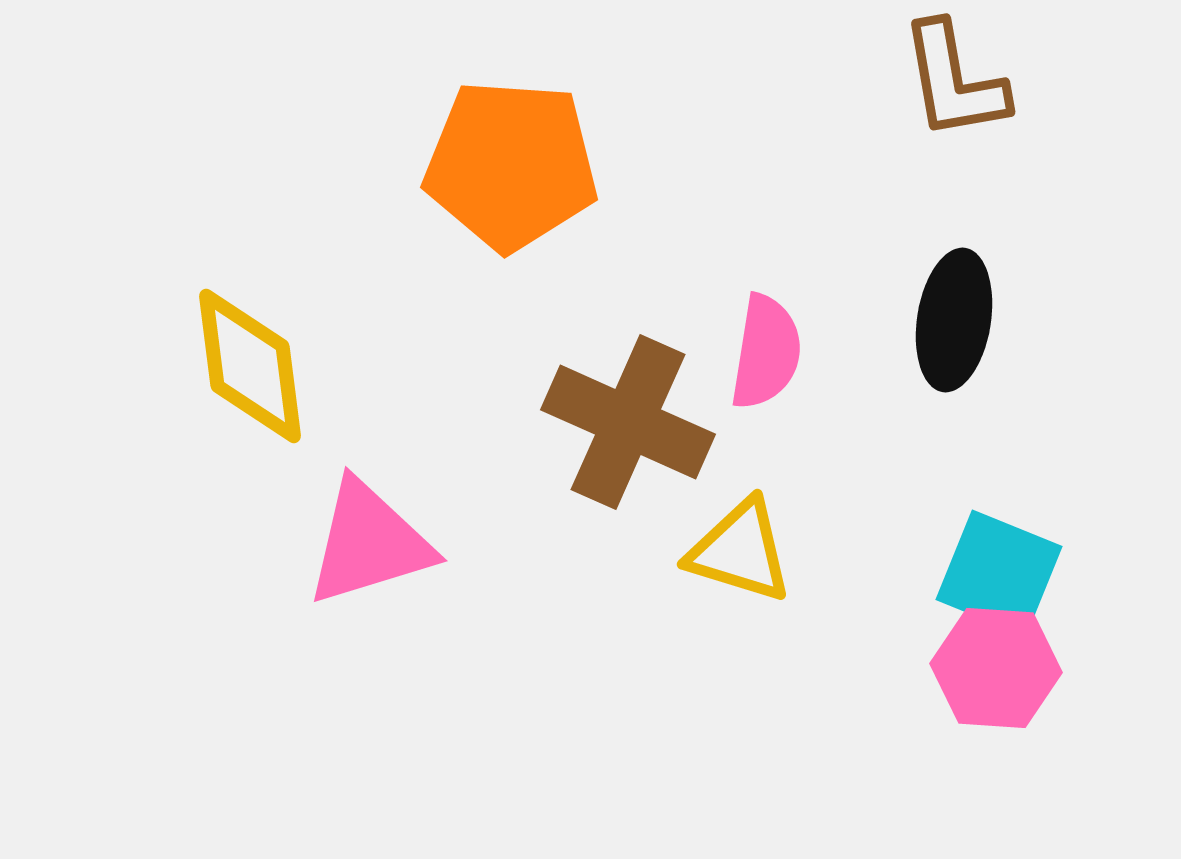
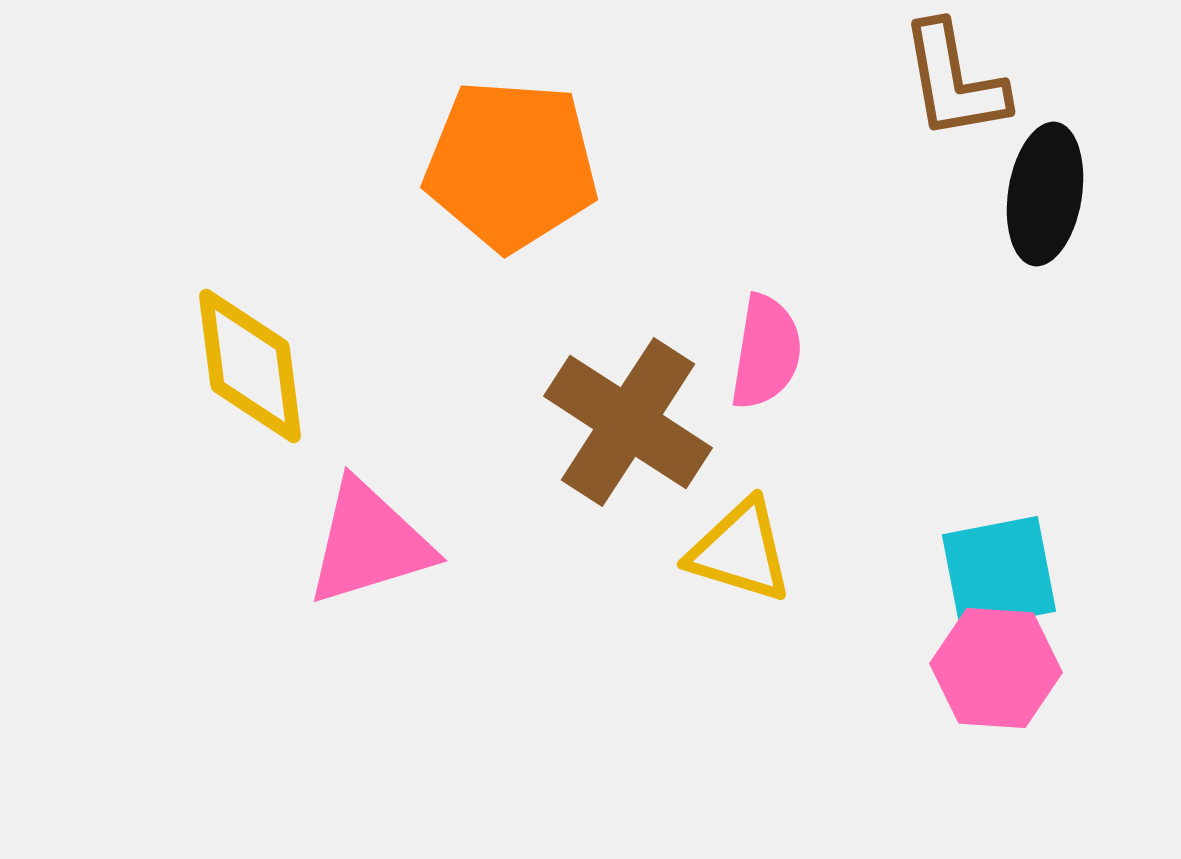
black ellipse: moved 91 px right, 126 px up
brown cross: rotated 9 degrees clockwise
cyan square: rotated 33 degrees counterclockwise
